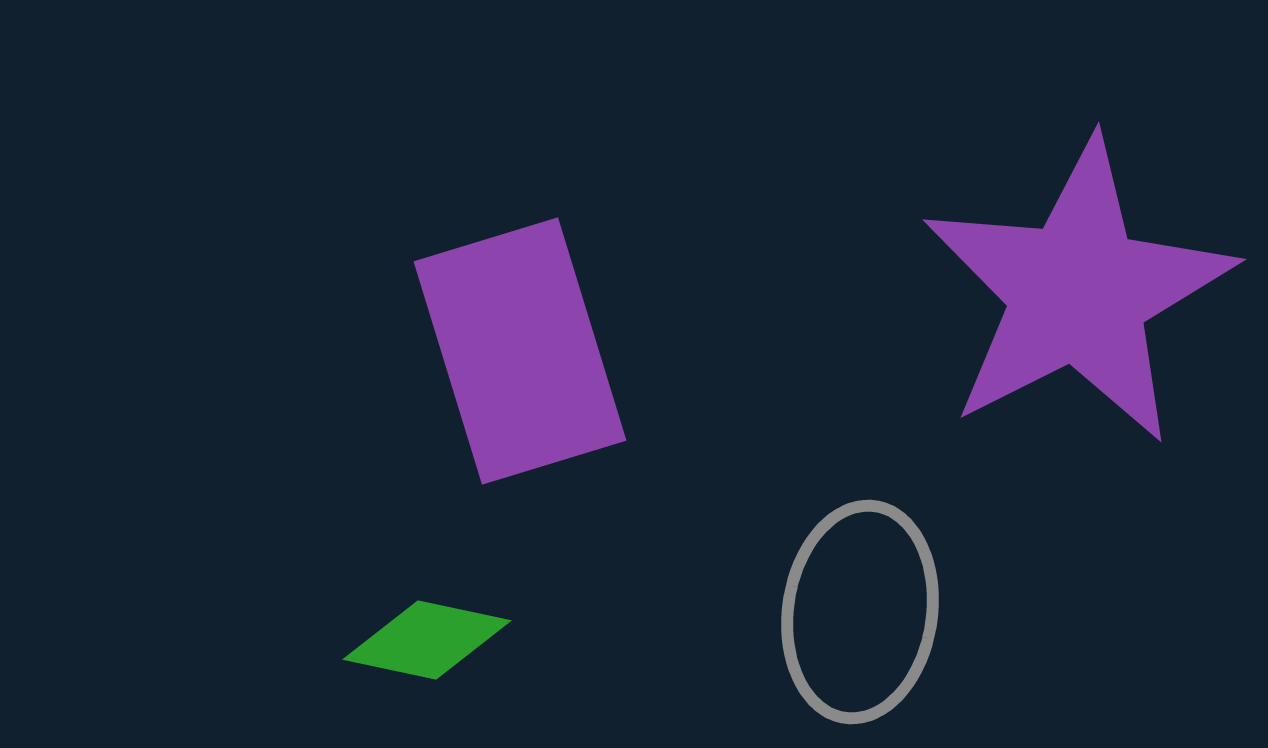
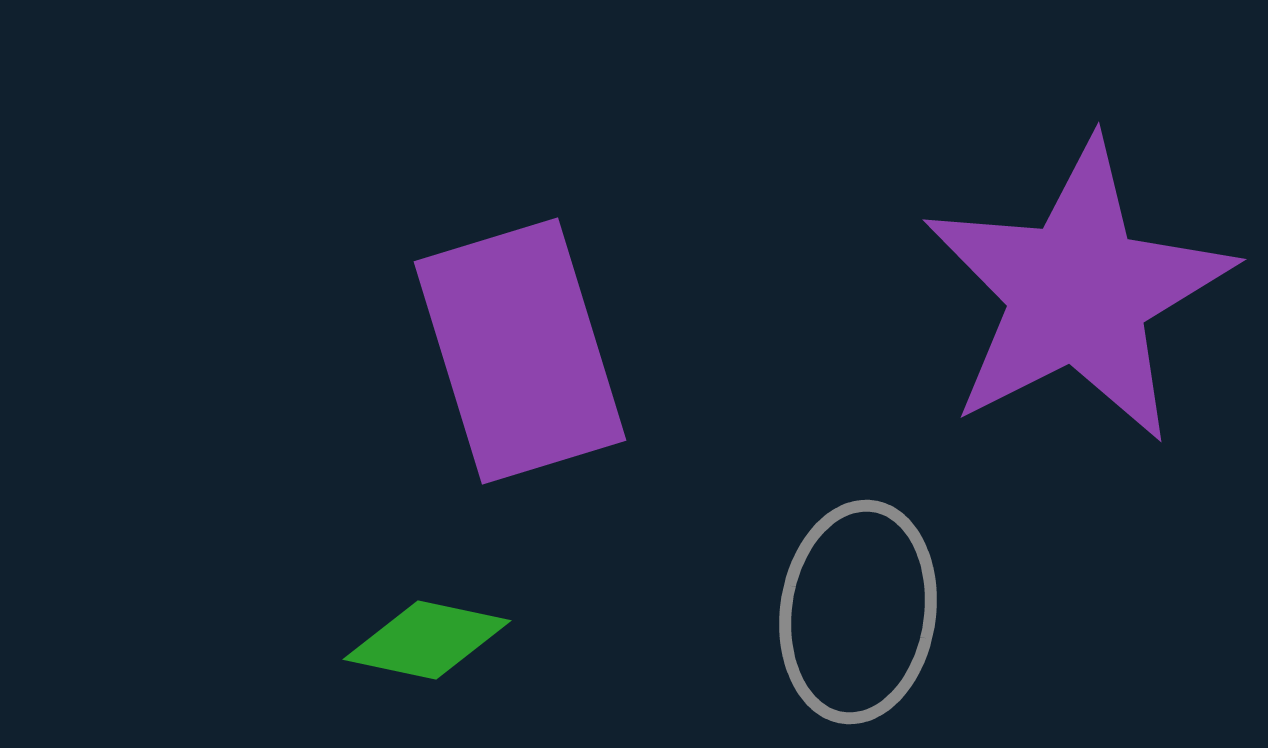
gray ellipse: moved 2 px left
